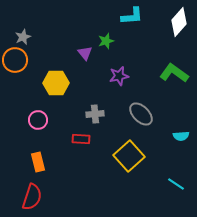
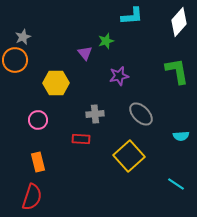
green L-shape: moved 3 px right, 2 px up; rotated 44 degrees clockwise
